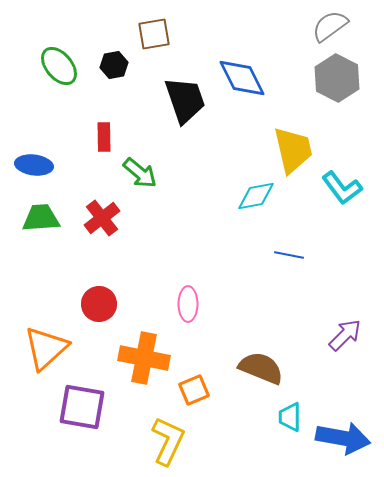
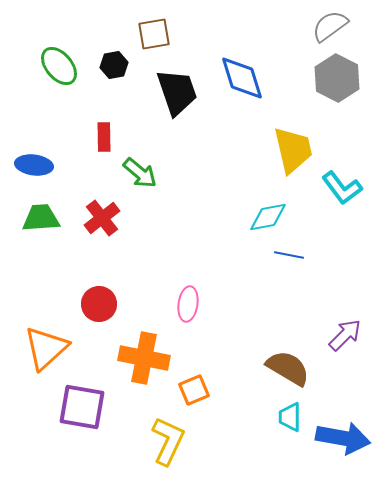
blue diamond: rotated 9 degrees clockwise
black trapezoid: moved 8 px left, 8 px up
cyan diamond: moved 12 px right, 21 px down
pink ellipse: rotated 8 degrees clockwise
brown semicircle: moved 27 px right; rotated 9 degrees clockwise
